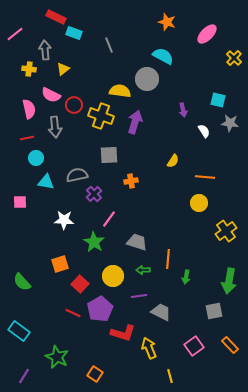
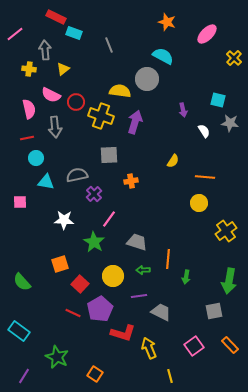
red circle at (74, 105): moved 2 px right, 3 px up
